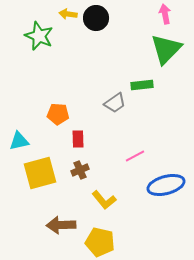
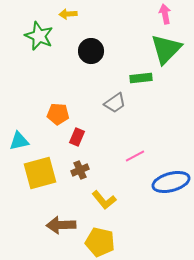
yellow arrow: rotated 12 degrees counterclockwise
black circle: moved 5 px left, 33 px down
green rectangle: moved 1 px left, 7 px up
red rectangle: moved 1 px left, 2 px up; rotated 24 degrees clockwise
blue ellipse: moved 5 px right, 3 px up
